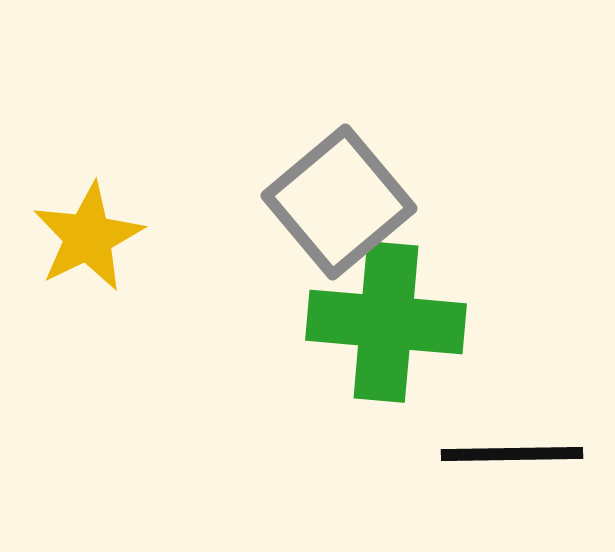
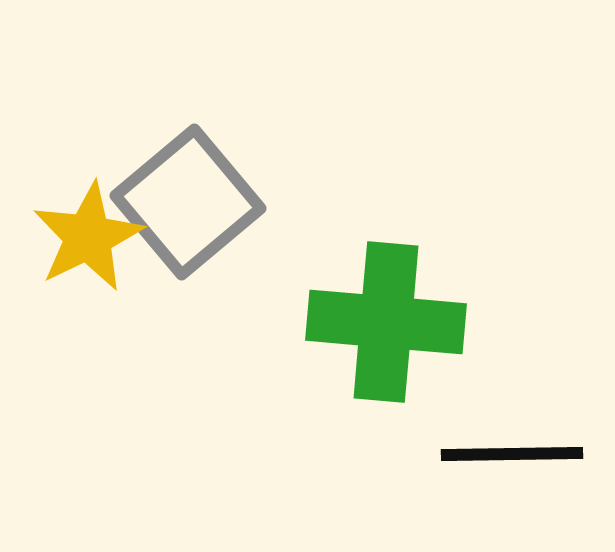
gray square: moved 151 px left
